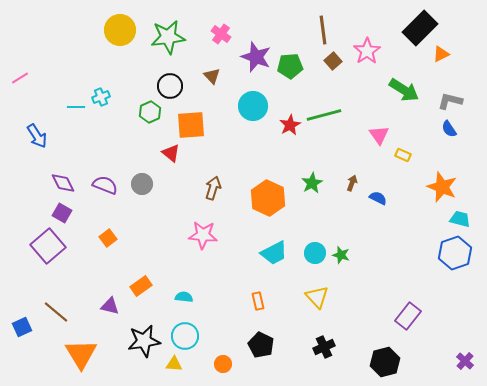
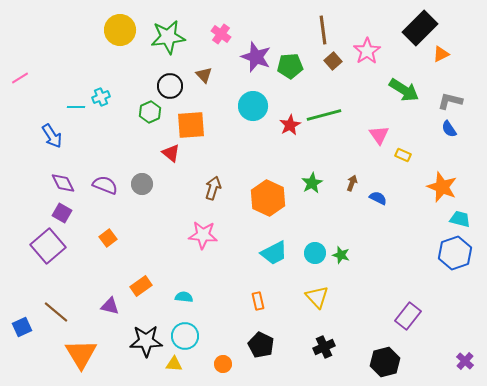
brown triangle at (212, 76): moved 8 px left, 1 px up
blue arrow at (37, 136): moved 15 px right
black star at (144, 341): moved 2 px right; rotated 8 degrees clockwise
